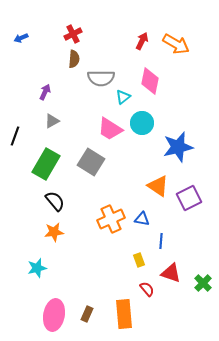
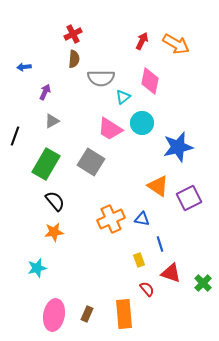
blue arrow: moved 3 px right, 29 px down; rotated 16 degrees clockwise
blue line: moved 1 px left, 3 px down; rotated 21 degrees counterclockwise
